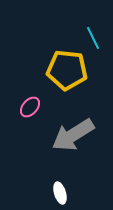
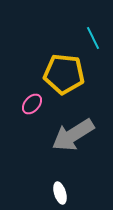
yellow pentagon: moved 3 px left, 4 px down
pink ellipse: moved 2 px right, 3 px up
